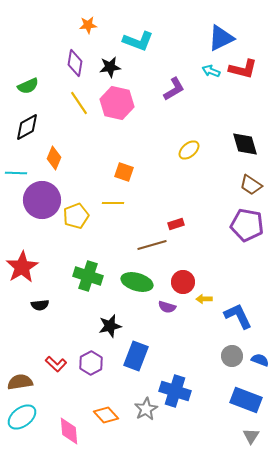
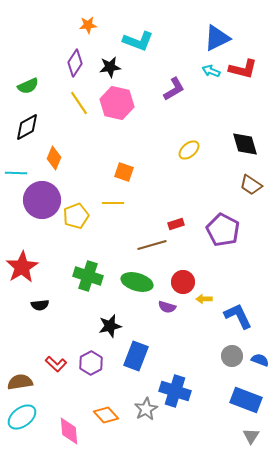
blue triangle at (221, 38): moved 4 px left
purple diamond at (75, 63): rotated 24 degrees clockwise
purple pentagon at (247, 225): moved 24 px left, 5 px down; rotated 16 degrees clockwise
